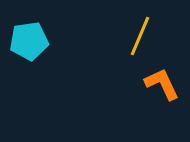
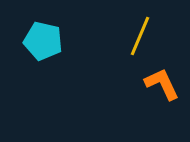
cyan pentagon: moved 14 px right; rotated 21 degrees clockwise
